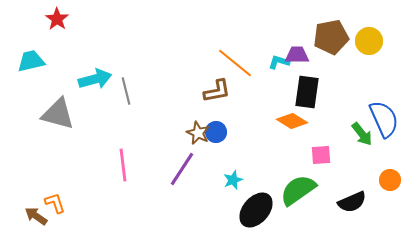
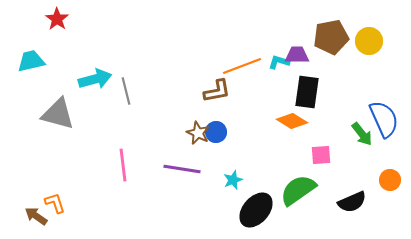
orange line: moved 7 px right, 3 px down; rotated 60 degrees counterclockwise
purple line: rotated 66 degrees clockwise
